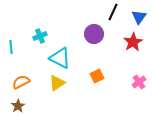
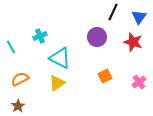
purple circle: moved 3 px right, 3 px down
red star: rotated 24 degrees counterclockwise
cyan line: rotated 24 degrees counterclockwise
orange square: moved 8 px right
orange semicircle: moved 1 px left, 3 px up
